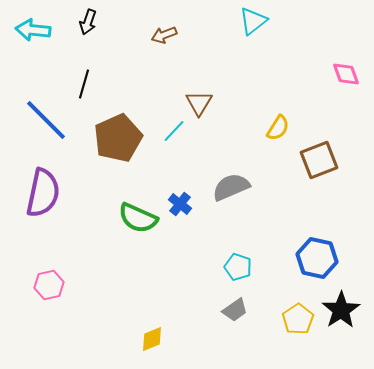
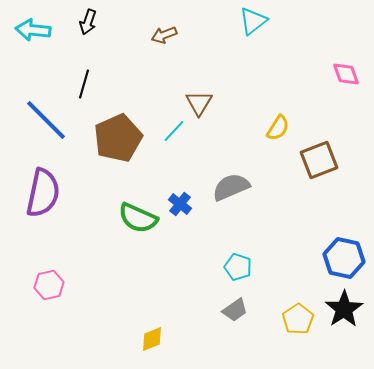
blue hexagon: moved 27 px right
black star: moved 3 px right, 1 px up
